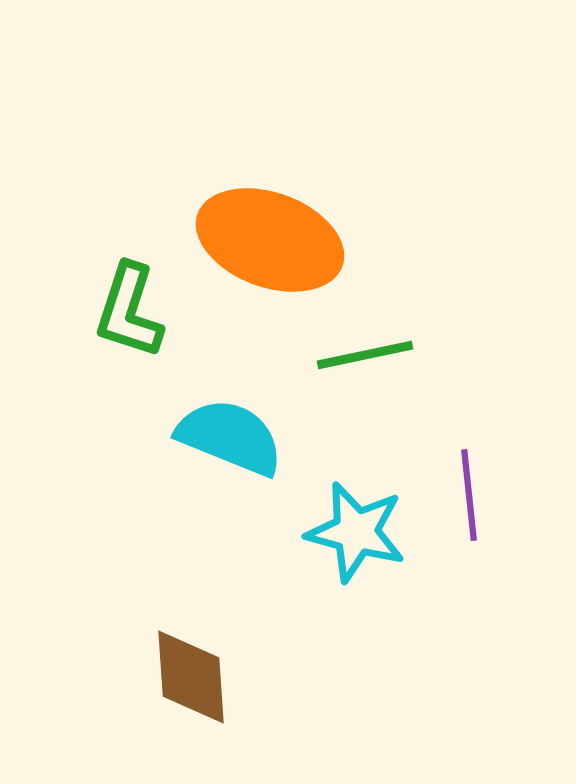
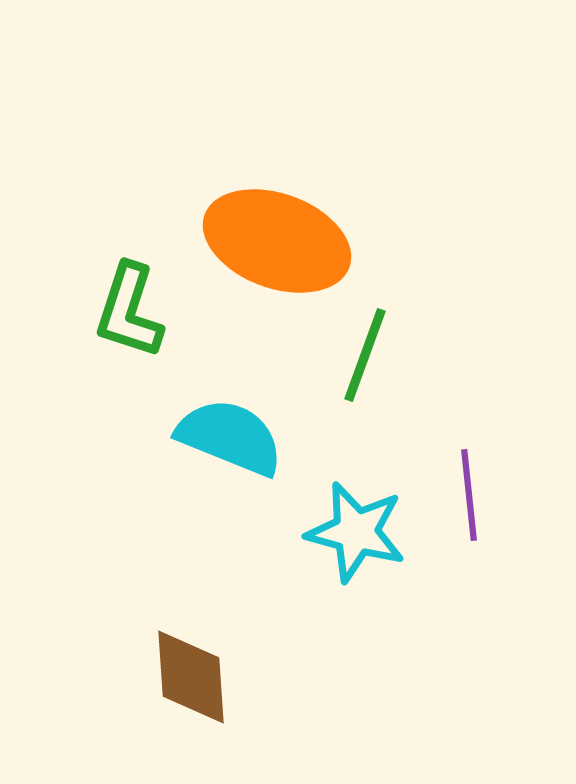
orange ellipse: moved 7 px right, 1 px down
green line: rotated 58 degrees counterclockwise
